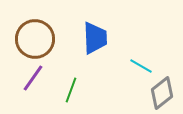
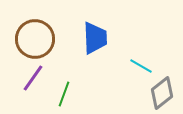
green line: moved 7 px left, 4 px down
